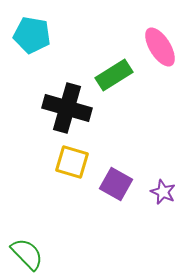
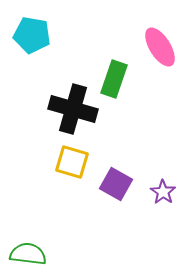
green rectangle: moved 4 px down; rotated 39 degrees counterclockwise
black cross: moved 6 px right, 1 px down
purple star: rotated 10 degrees clockwise
green semicircle: moved 1 px right; rotated 39 degrees counterclockwise
